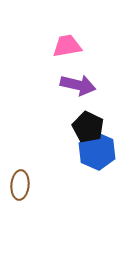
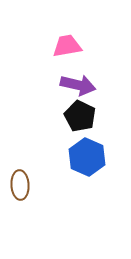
black pentagon: moved 8 px left, 11 px up
blue hexagon: moved 10 px left, 6 px down
brown ellipse: rotated 8 degrees counterclockwise
